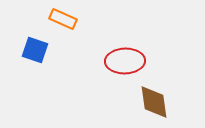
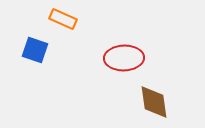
red ellipse: moved 1 px left, 3 px up
